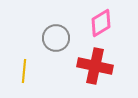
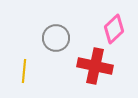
pink diamond: moved 13 px right, 6 px down; rotated 12 degrees counterclockwise
